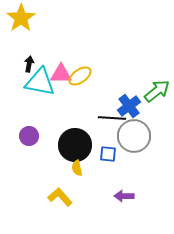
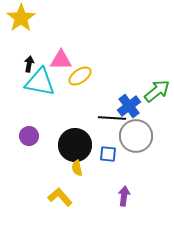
pink triangle: moved 14 px up
gray circle: moved 2 px right
purple arrow: rotated 96 degrees clockwise
